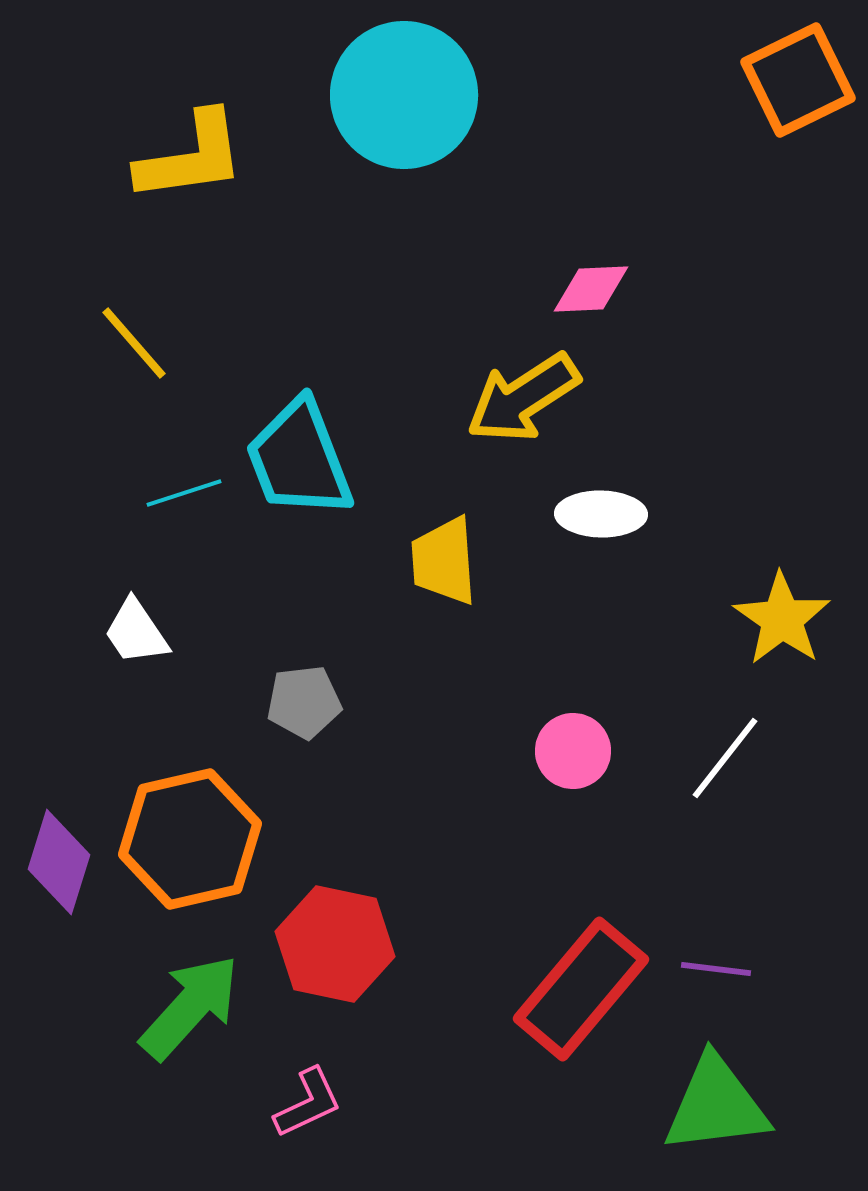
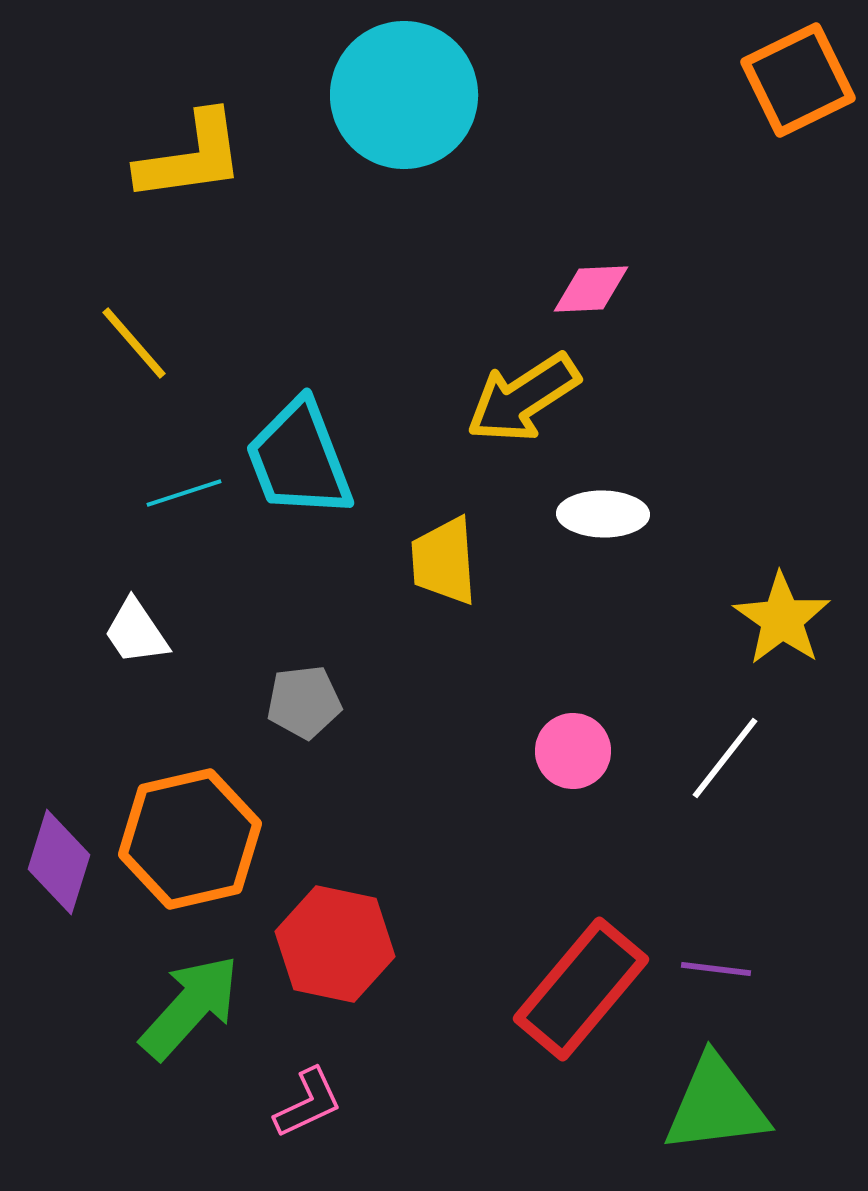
white ellipse: moved 2 px right
